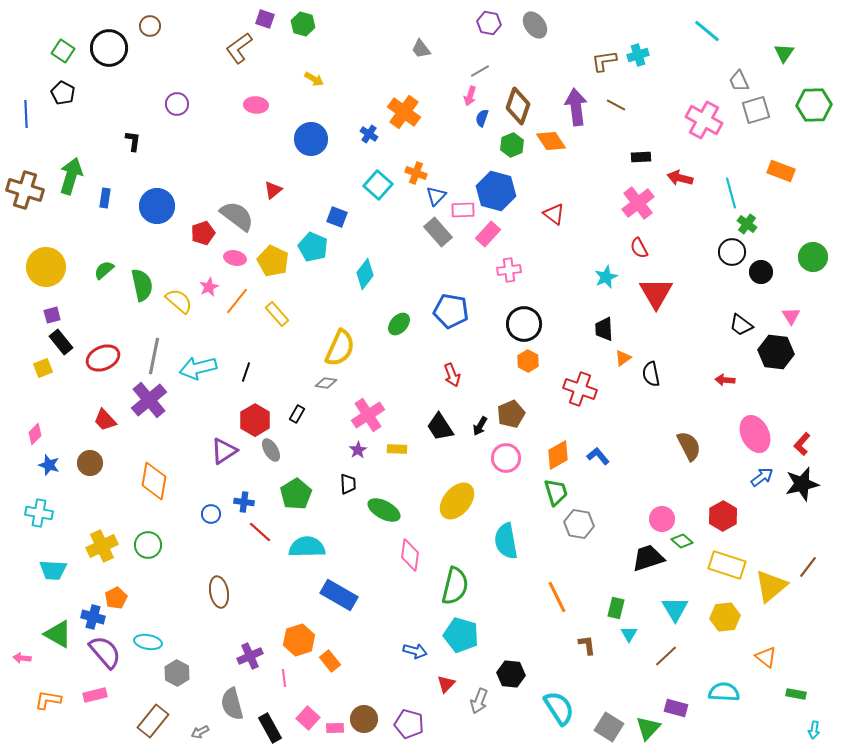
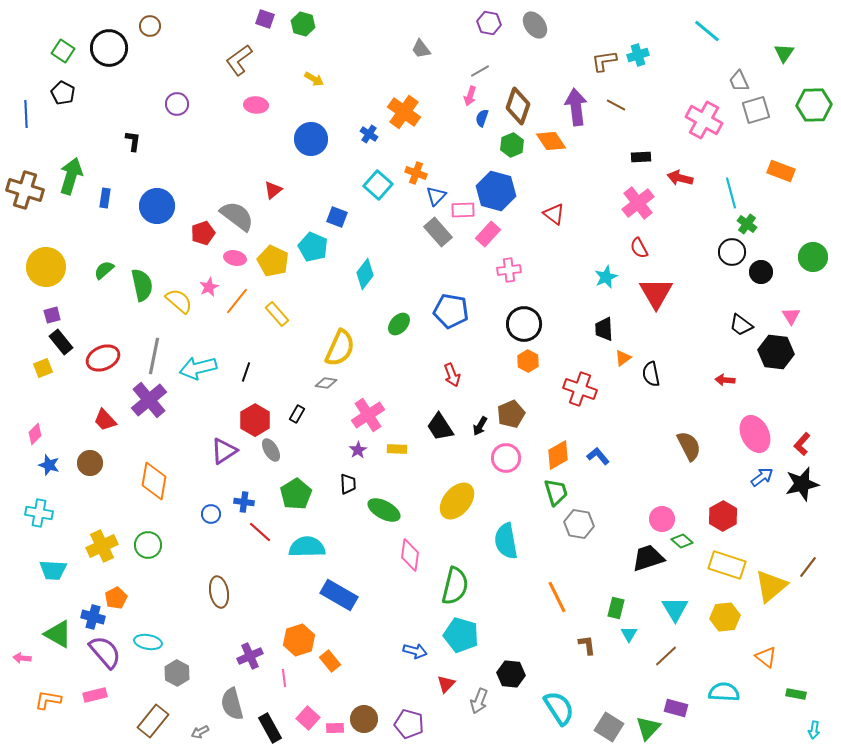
brown L-shape at (239, 48): moved 12 px down
